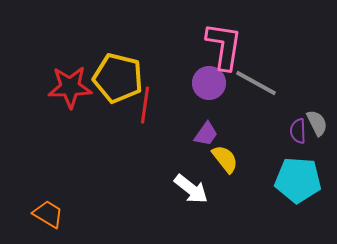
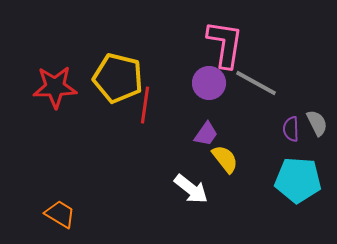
pink L-shape: moved 1 px right, 2 px up
red star: moved 15 px left
purple semicircle: moved 7 px left, 2 px up
orange trapezoid: moved 12 px right
